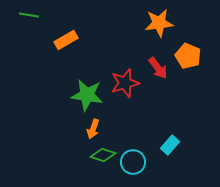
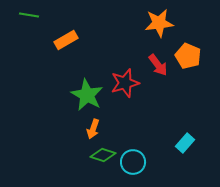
red arrow: moved 3 px up
green star: rotated 20 degrees clockwise
cyan rectangle: moved 15 px right, 2 px up
